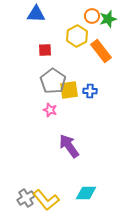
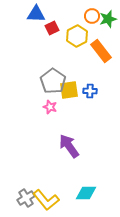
red square: moved 7 px right, 22 px up; rotated 24 degrees counterclockwise
pink star: moved 3 px up
